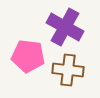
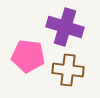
purple cross: rotated 12 degrees counterclockwise
